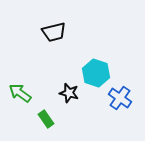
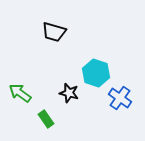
black trapezoid: rotated 30 degrees clockwise
